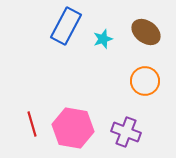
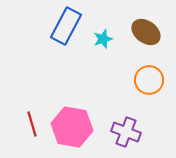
orange circle: moved 4 px right, 1 px up
pink hexagon: moved 1 px left, 1 px up
